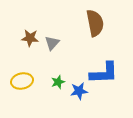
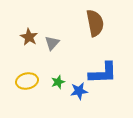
brown star: moved 1 px left, 1 px up; rotated 24 degrees clockwise
blue L-shape: moved 1 px left
yellow ellipse: moved 5 px right
